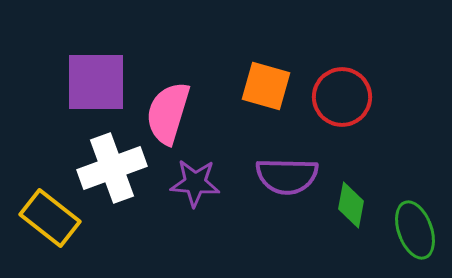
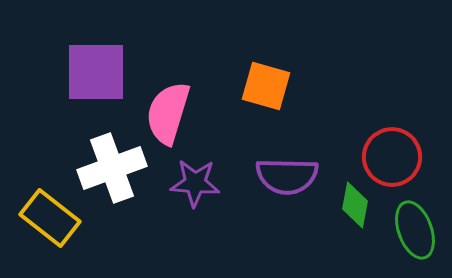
purple square: moved 10 px up
red circle: moved 50 px right, 60 px down
green diamond: moved 4 px right
